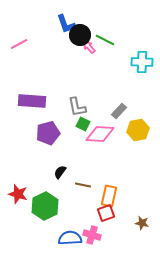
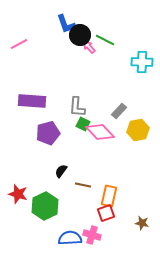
gray L-shape: rotated 15 degrees clockwise
pink diamond: moved 2 px up; rotated 44 degrees clockwise
black semicircle: moved 1 px right, 1 px up
